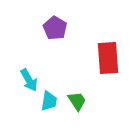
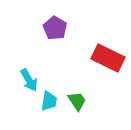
red rectangle: rotated 60 degrees counterclockwise
